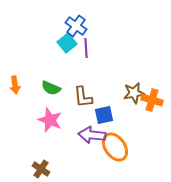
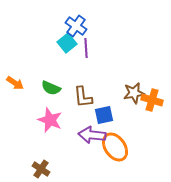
orange arrow: moved 2 px up; rotated 48 degrees counterclockwise
